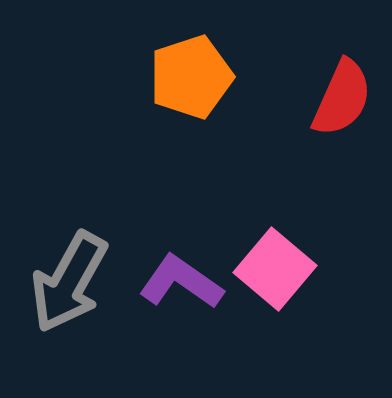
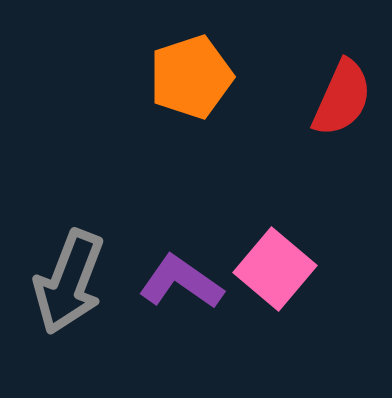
gray arrow: rotated 8 degrees counterclockwise
